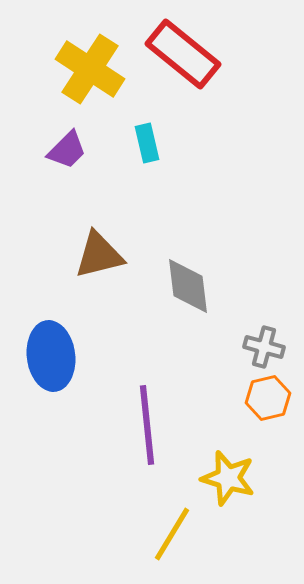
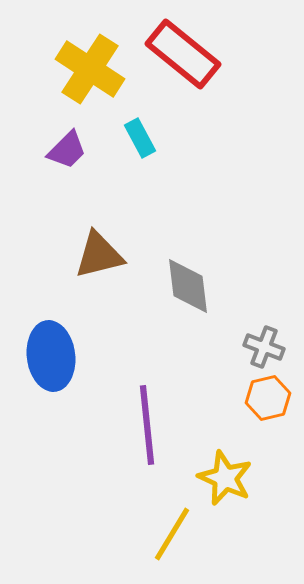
cyan rectangle: moved 7 px left, 5 px up; rotated 15 degrees counterclockwise
gray cross: rotated 6 degrees clockwise
yellow star: moved 3 px left; rotated 8 degrees clockwise
